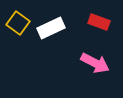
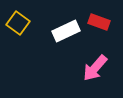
white rectangle: moved 15 px right, 3 px down
pink arrow: moved 5 px down; rotated 104 degrees clockwise
